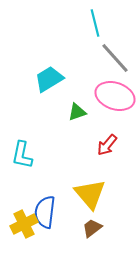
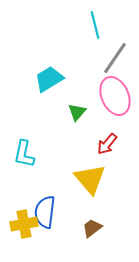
cyan line: moved 2 px down
gray line: rotated 76 degrees clockwise
pink ellipse: rotated 48 degrees clockwise
green triangle: rotated 30 degrees counterclockwise
red arrow: moved 1 px up
cyan L-shape: moved 2 px right, 1 px up
yellow triangle: moved 15 px up
yellow cross: rotated 16 degrees clockwise
